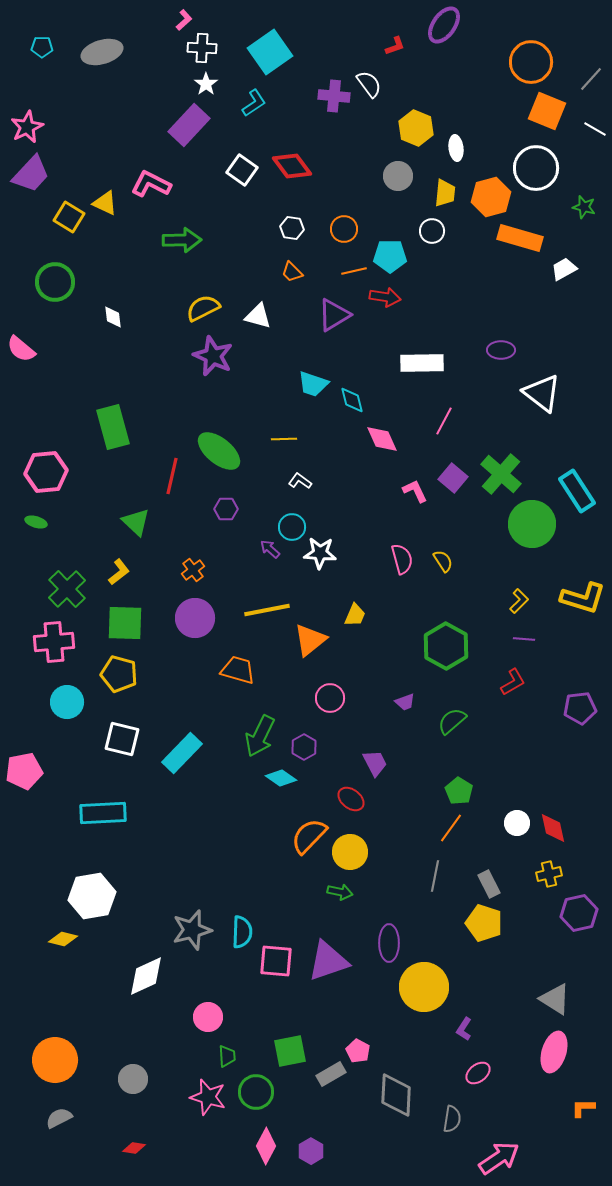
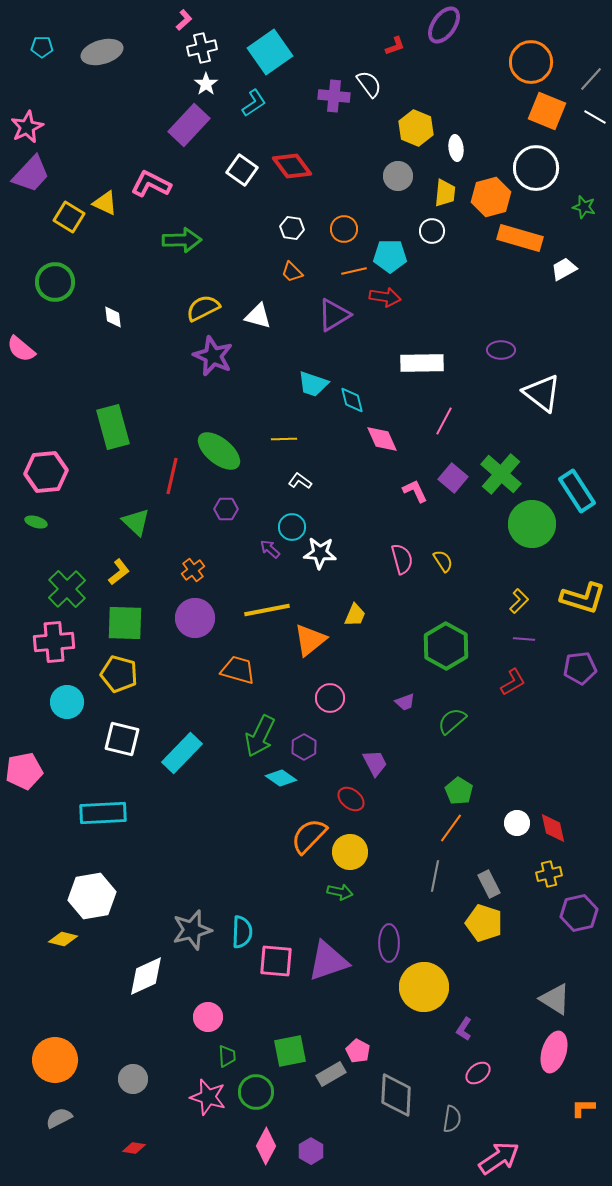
white cross at (202, 48): rotated 16 degrees counterclockwise
white line at (595, 129): moved 12 px up
purple pentagon at (580, 708): moved 40 px up
